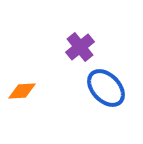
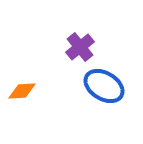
blue ellipse: moved 2 px left, 2 px up; rotated 15 degrees counterclockwise
